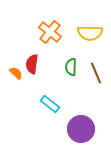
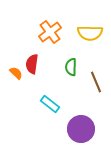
orange cross: rotated 15 degrees clockwise
brown line: moved 9 px down
